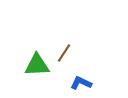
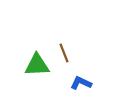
brown line: rotated 54 degrees counterclockwise
